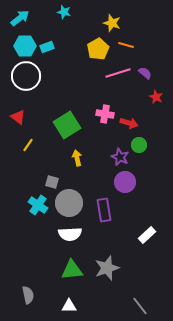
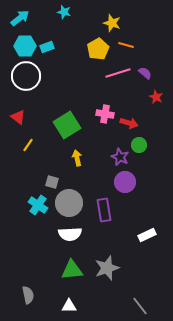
white rectangle: rotated 18 degrees clockwise
